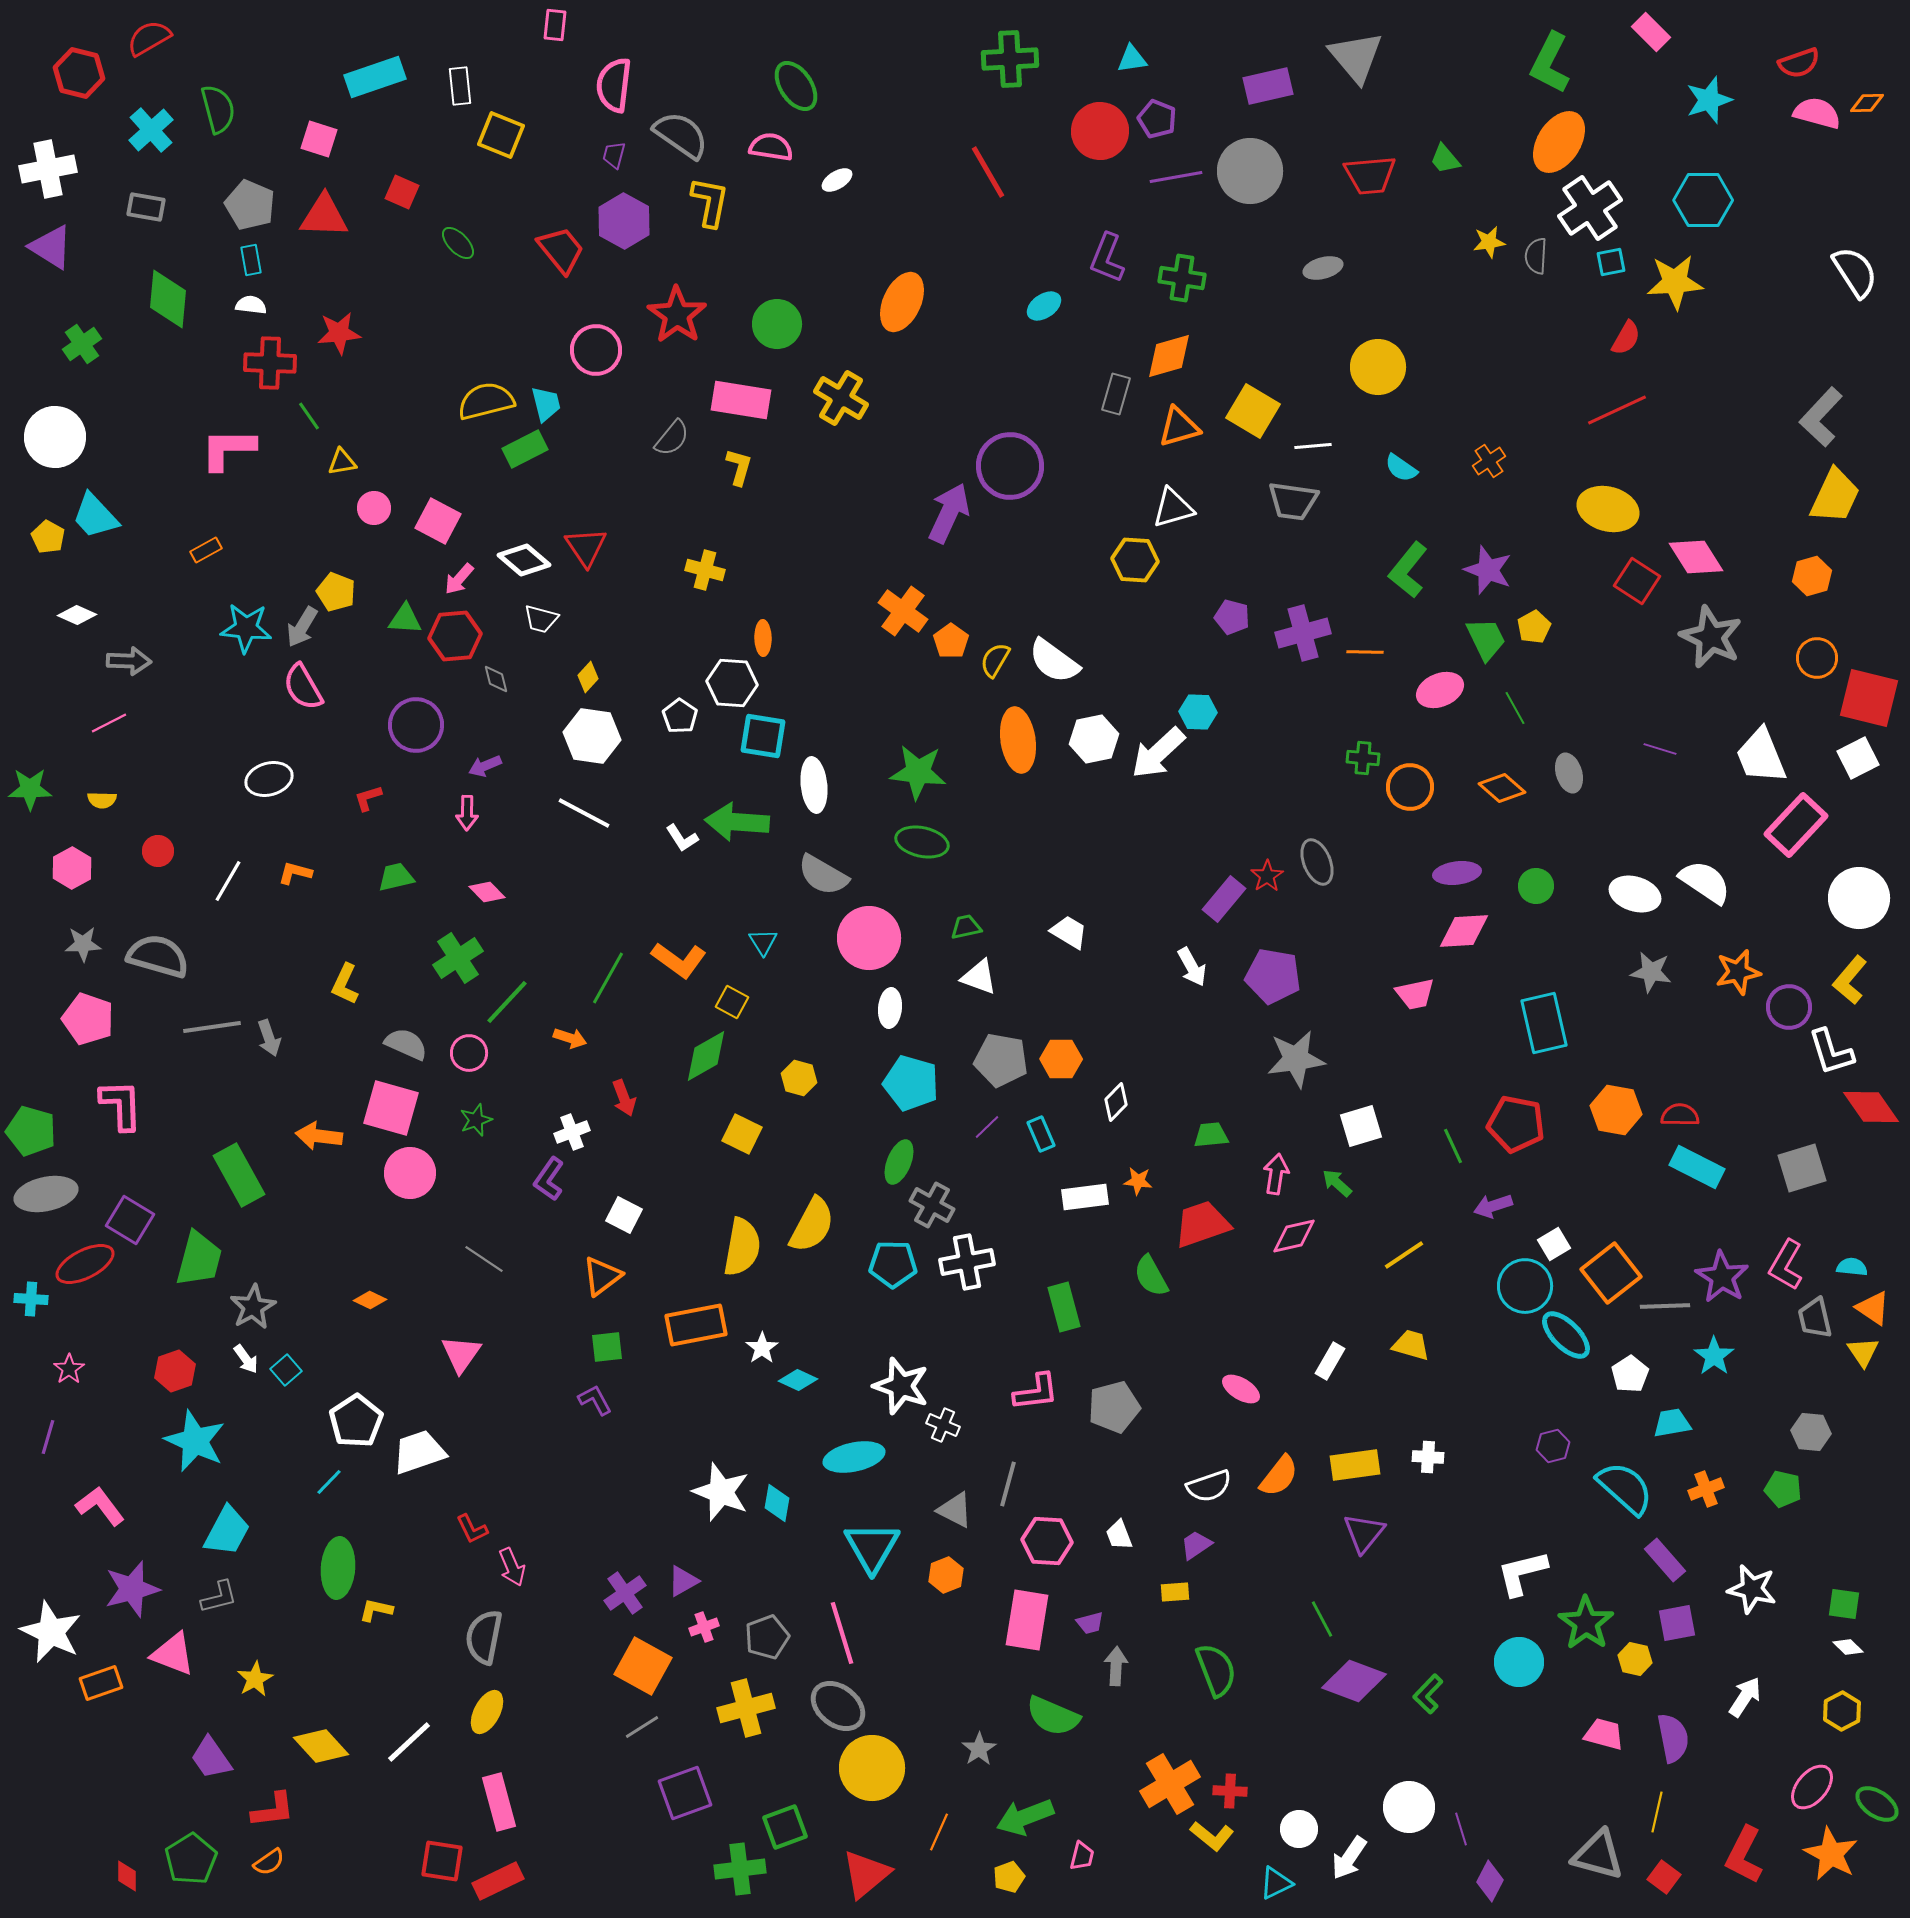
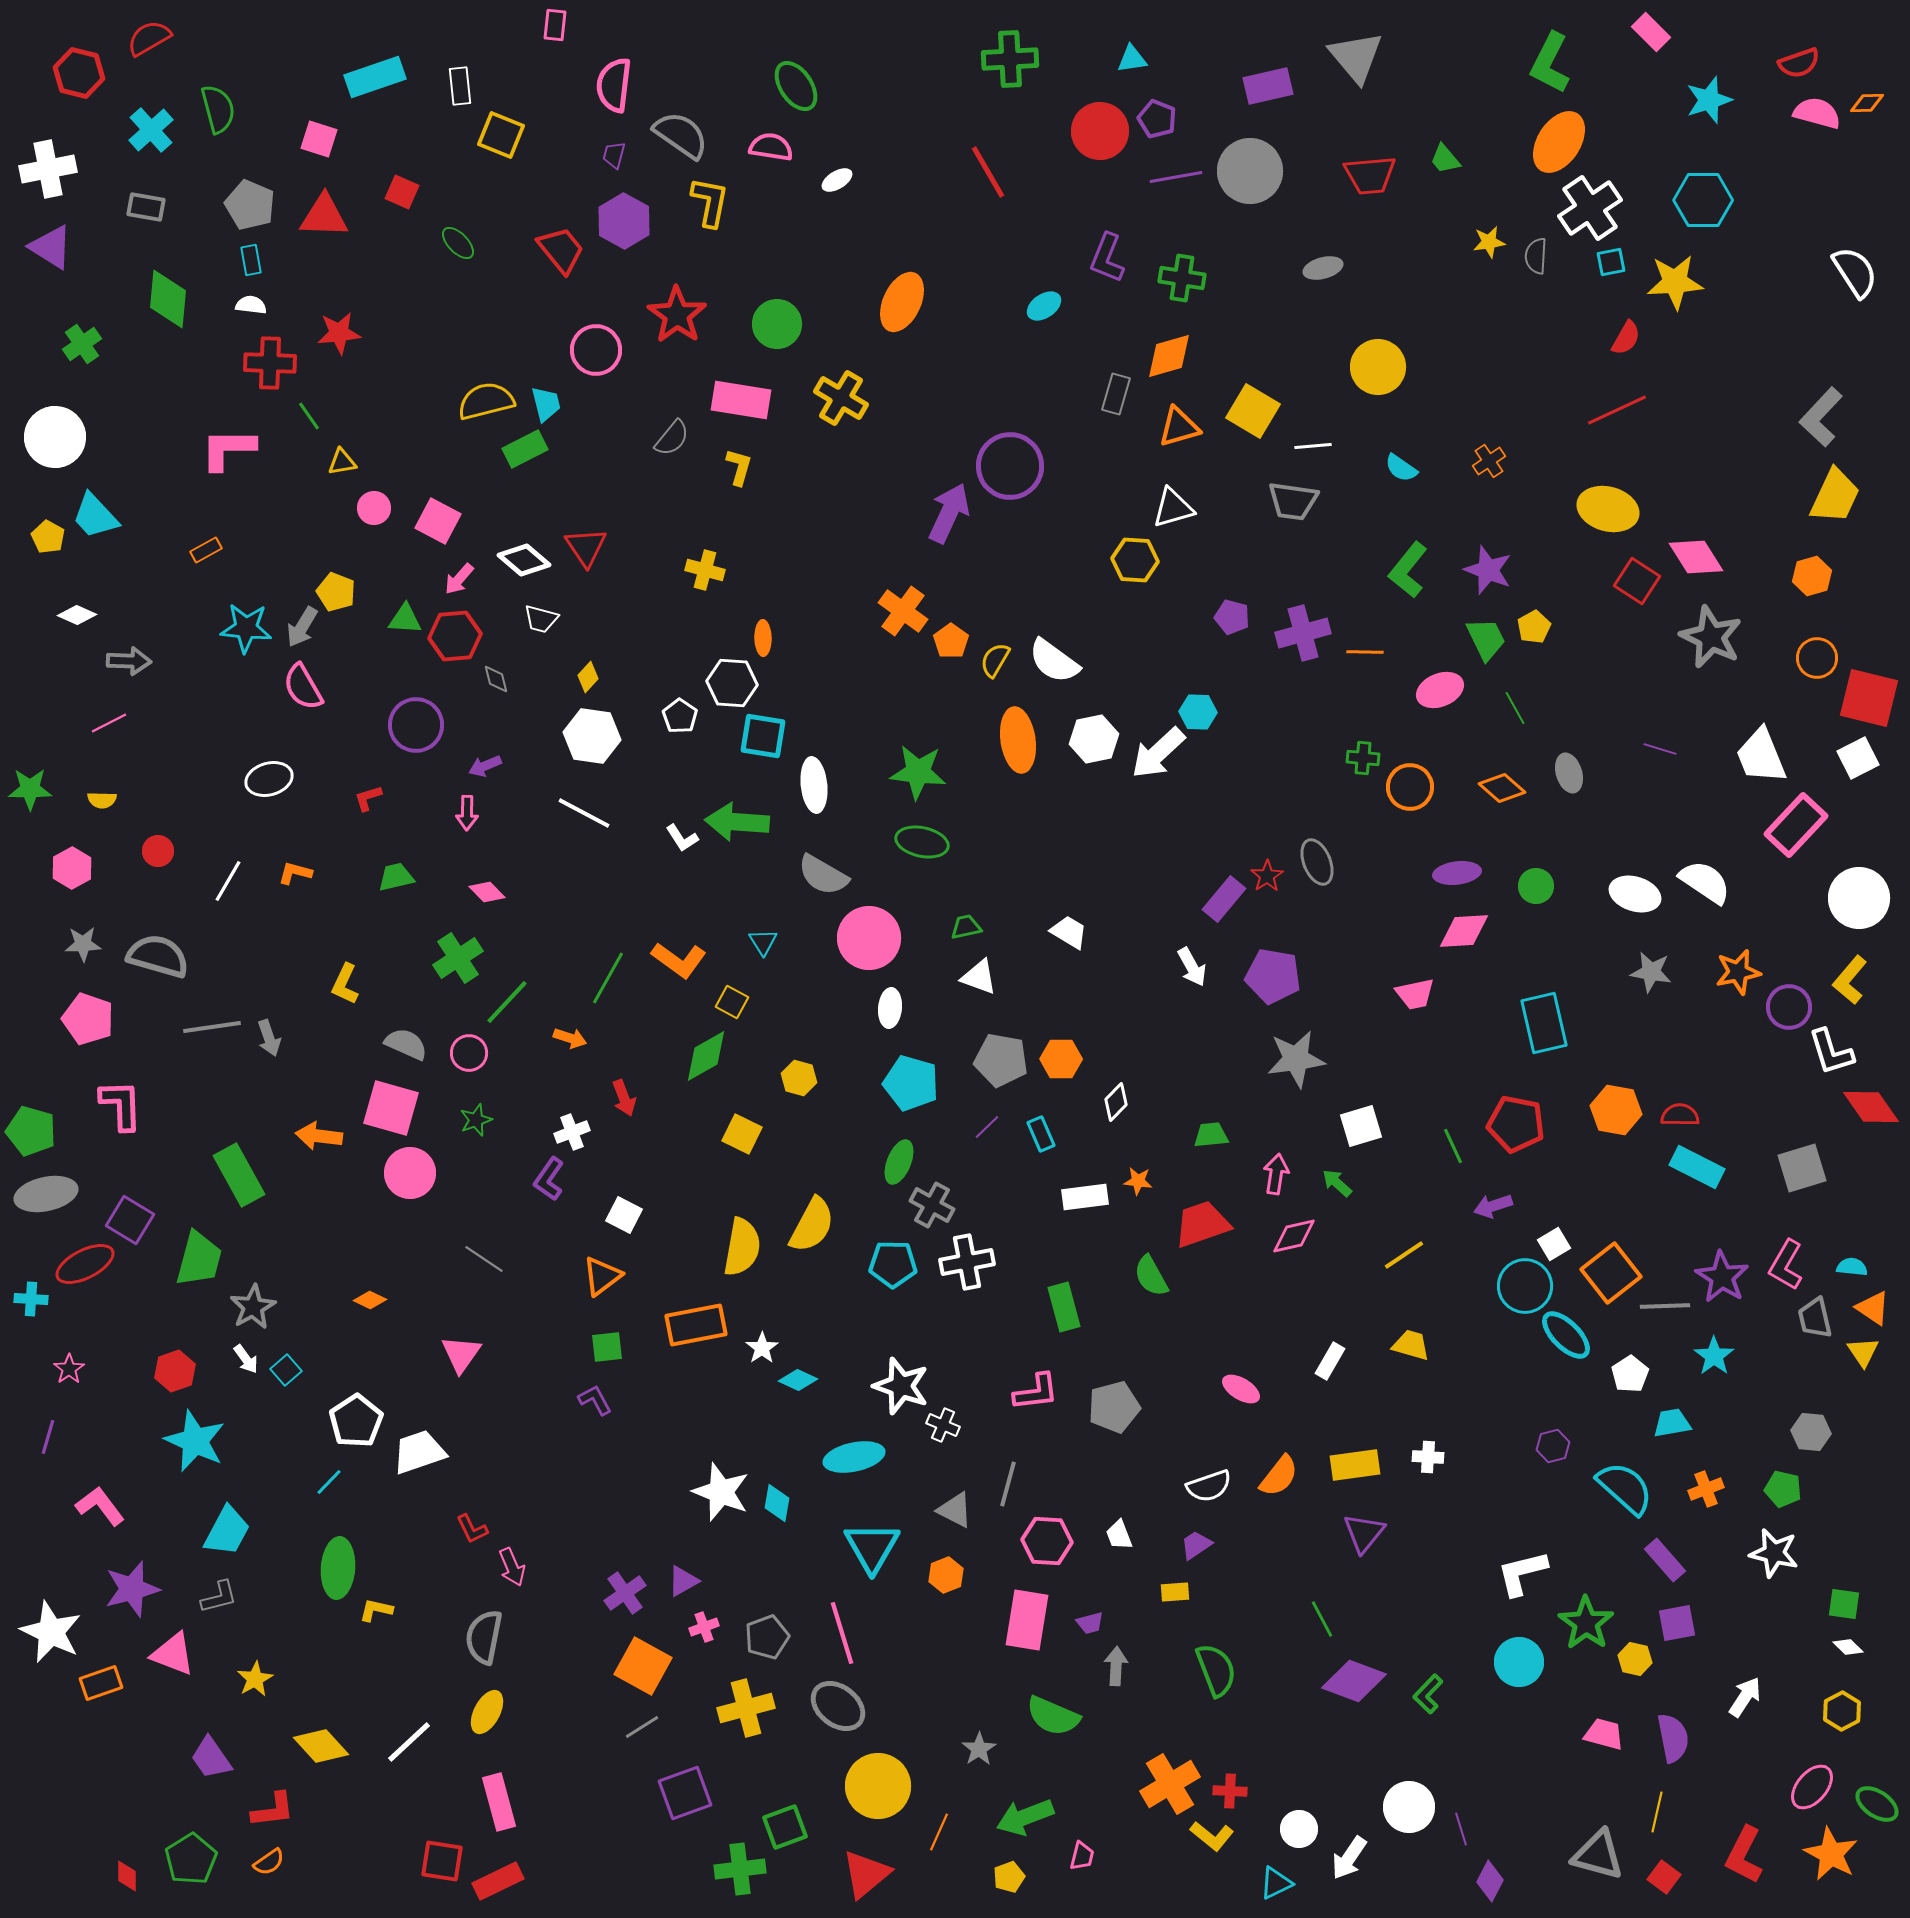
white star at (1752, 1589): moved 22 px right, 36 px up
yellow circle at (872, 1768): moved 6 px right, 18 px down
